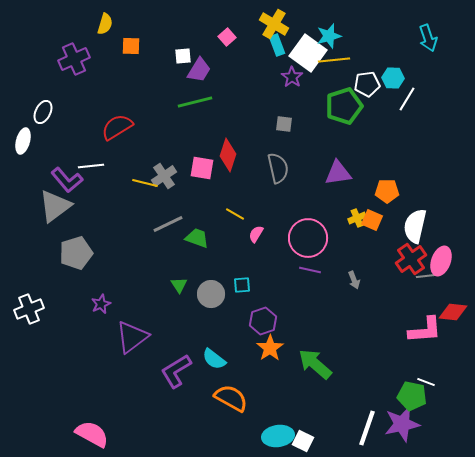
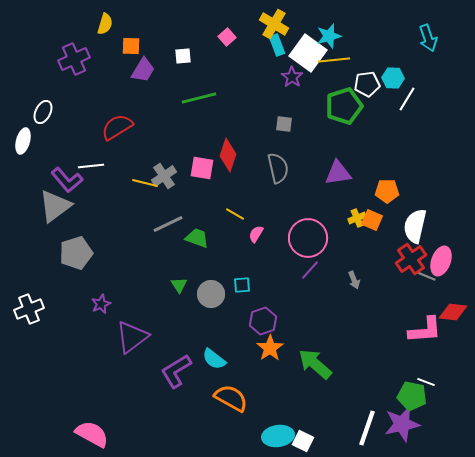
purple trapezoid at (199, 70): moved 56 px left
green line at (195, 102): moved 4 px right, 4 px up
purple line at (310, 270): rotated 60 degrees counterclockwise
gray line at (426, 276): rotated 30 degrees clockwise
